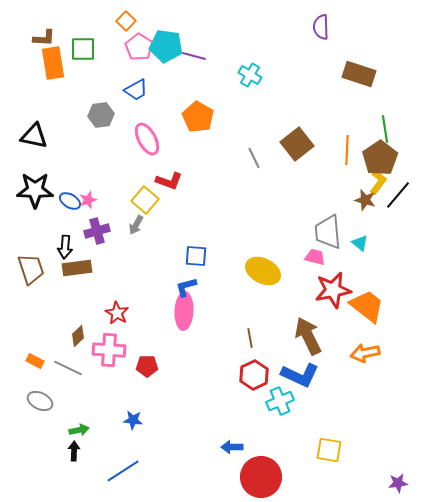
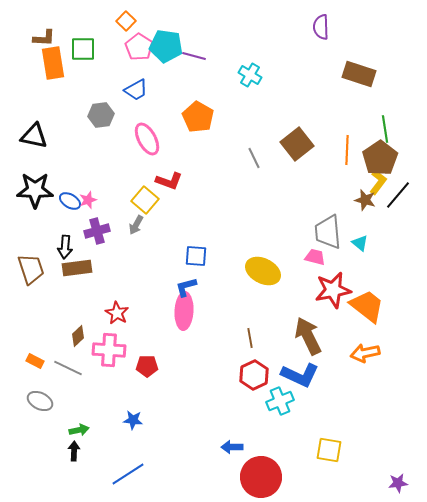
blue line at (123, 471): moved 5 px right, 3 px down
